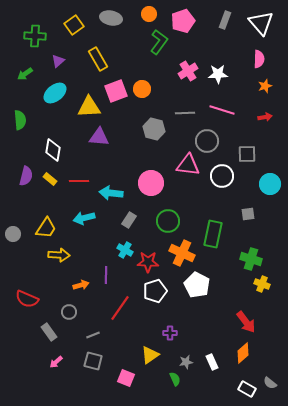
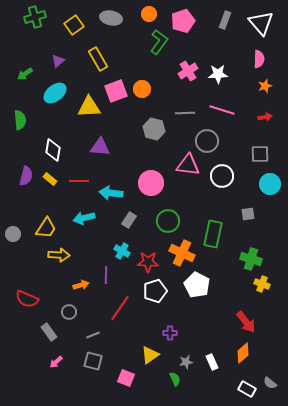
green cross at (35, 36): moved 19 px up; rotated 20 degrees counterclockwise
purple triangle at (99, 137): moved 1 px right, 10 px down
gray square at (247, 154): moved 13 px right
cyan cross at (125, 250): moved 3 px left, 1 px down
